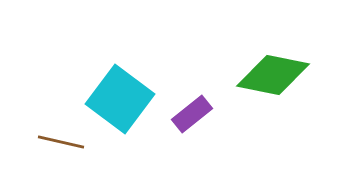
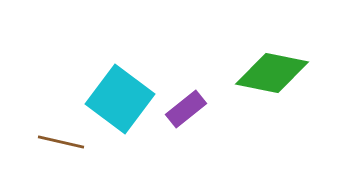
green diamond: moved 1 px left, 2 px up
purple rectangle: moved 6 px left, 5 px up
